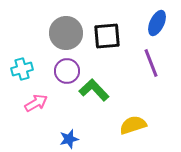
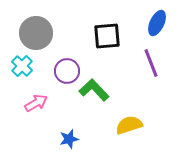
gray circle: moved 30 px left
cyan cross: moved 3 px up; rotated 30 degrees counterclockwise
yellow semicircle: moved 4 px left
